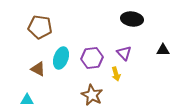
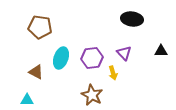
black triangle: moved 2 px left, 1 px down
brown triangle: moved 2 px left, 3 px down
yellow arrow: moved 3 px left, 1 px up
